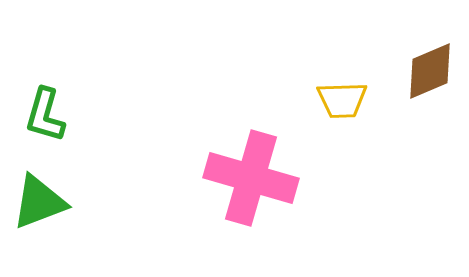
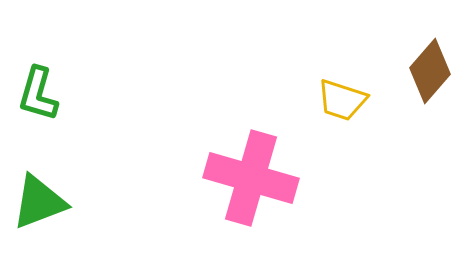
brown diamond: rotated 26 degrees counterclockwise
yellow trapezoid: rotated 20 degrees clockwise
green L-shape: moved 7 px left, 21 px up
